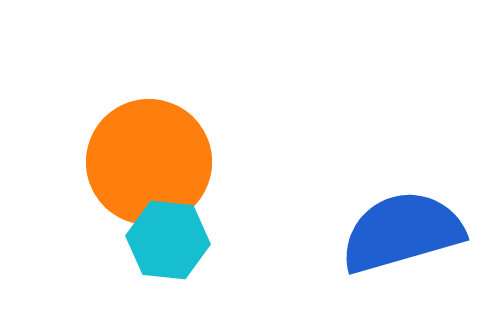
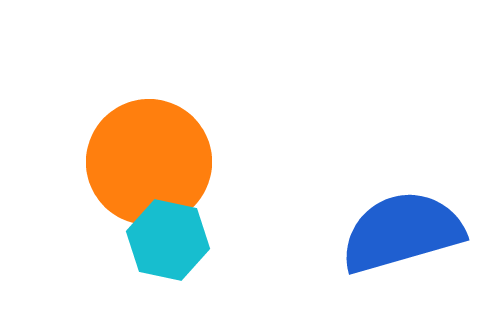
cyan hexagon: rotated 6 degrees clockwise
